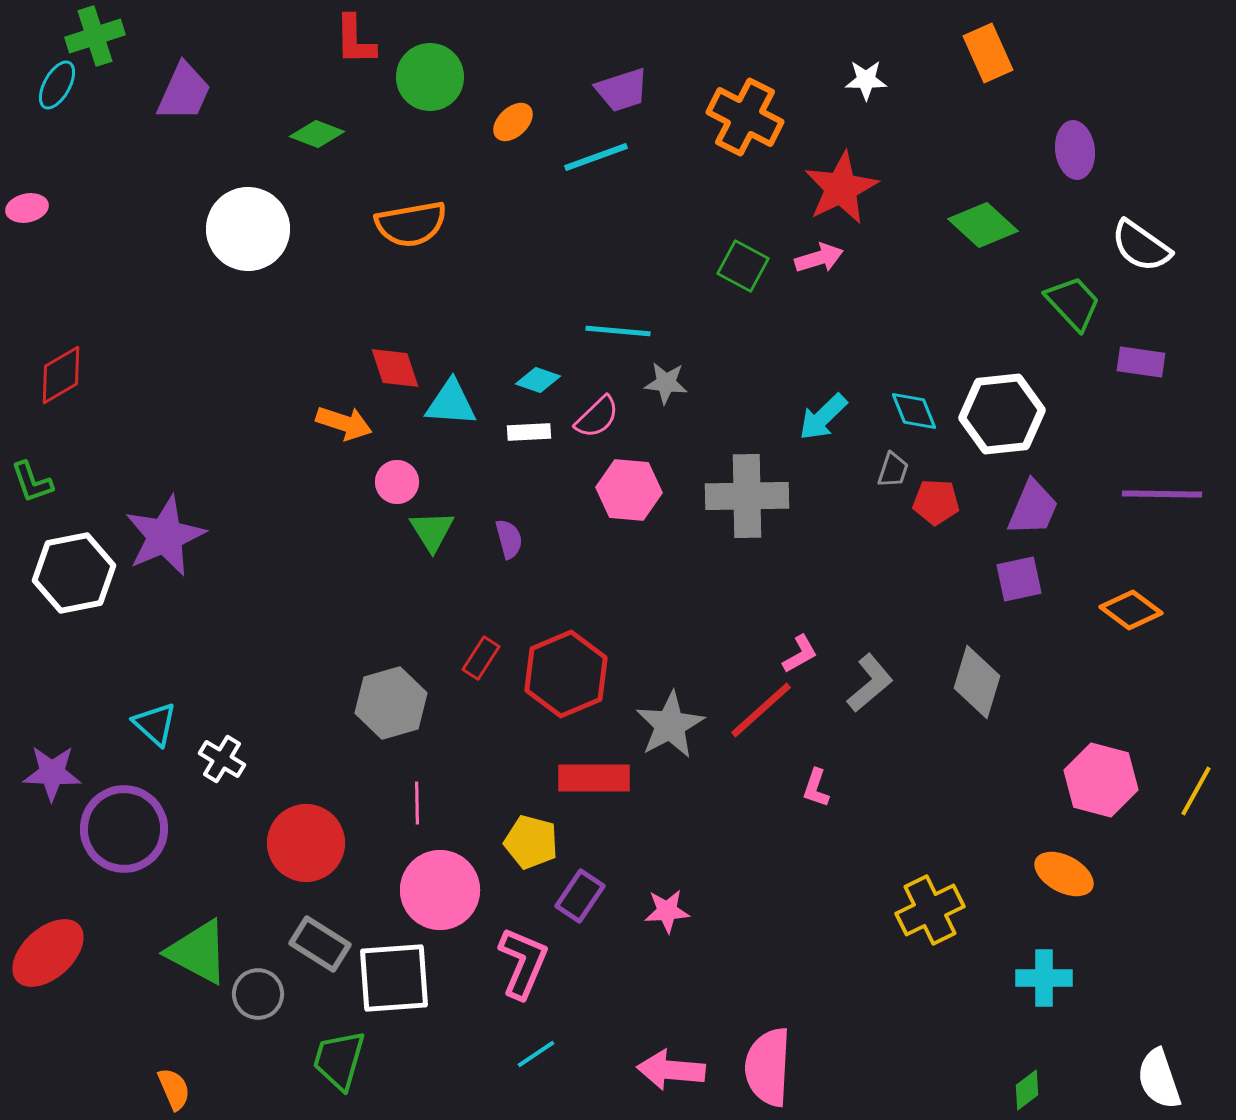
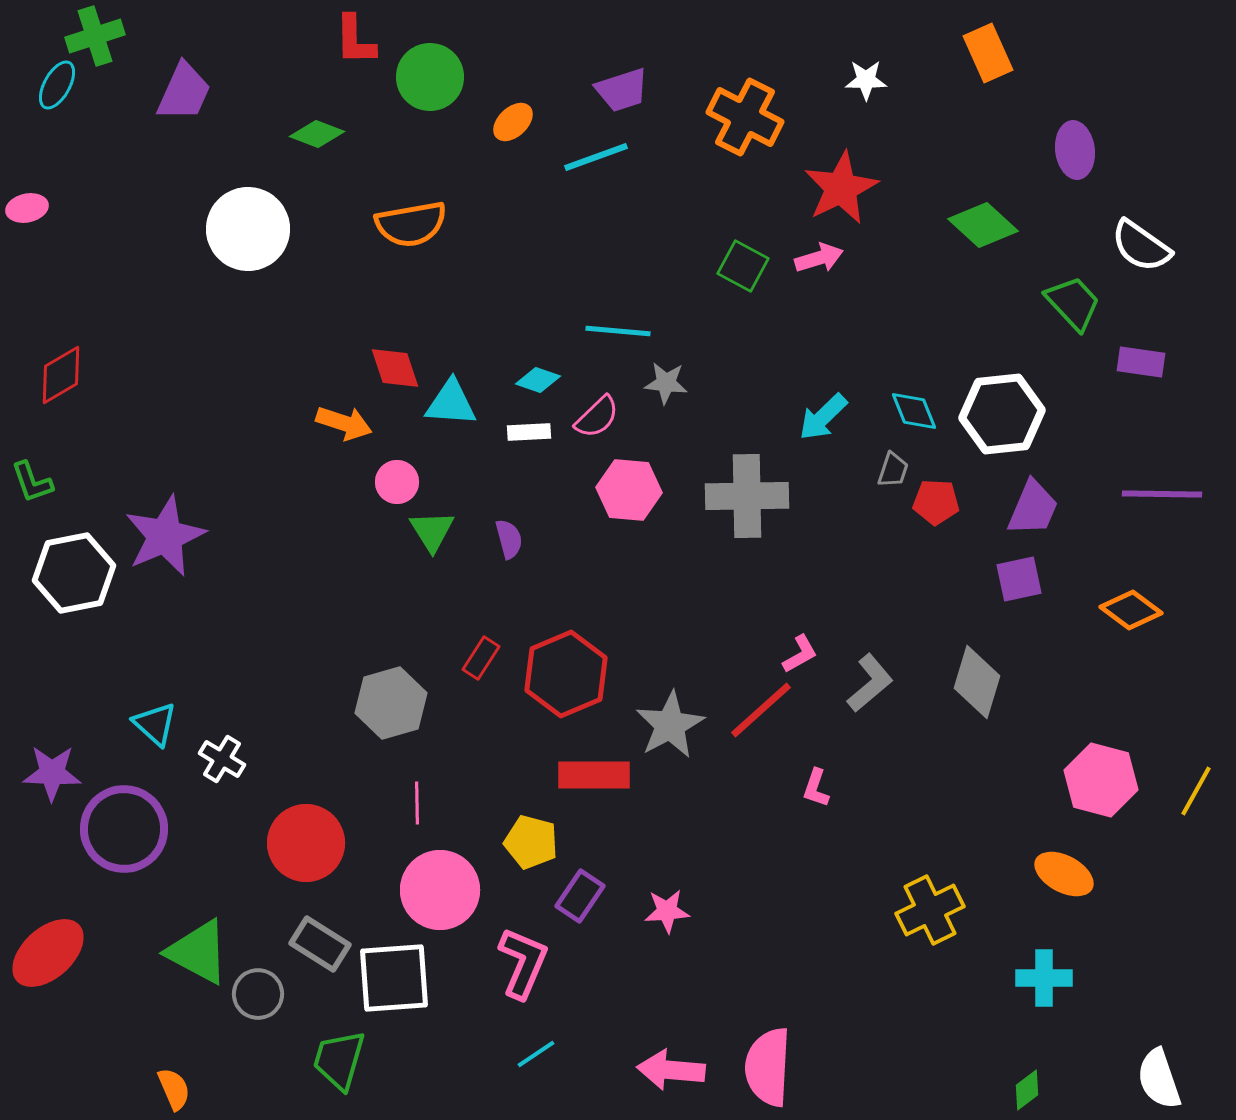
red rectangle at (594, 778): moved 3 px up
